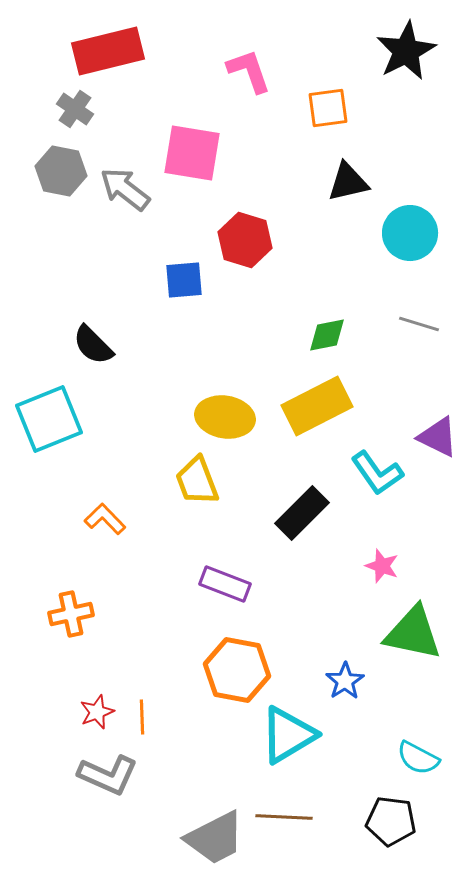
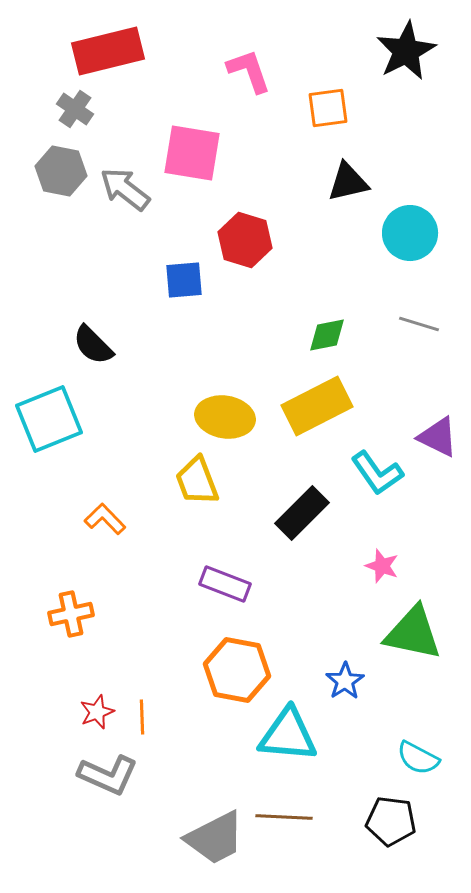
cyan triangle: rotated 36 degrees clockwise
